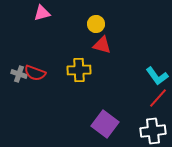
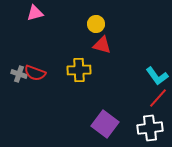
pink triangle: moved 7 px left
white cross: moved 3 px left, 3 px up
